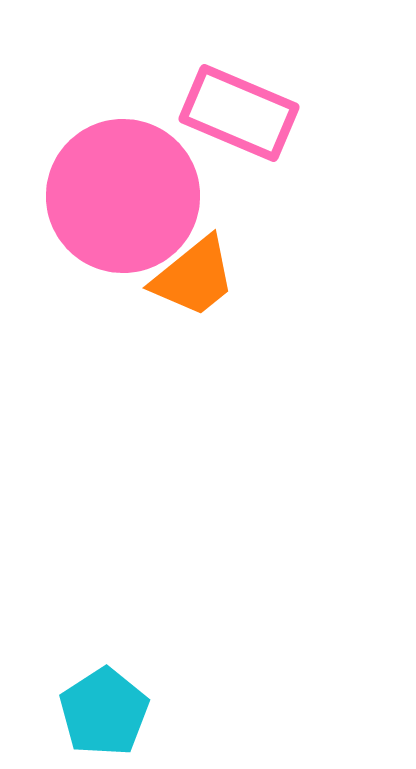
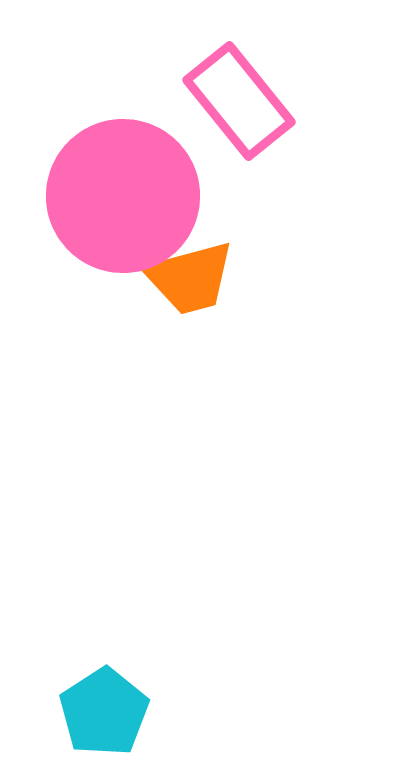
pink rectangle: moved 12 px up; rotated 28 degrees clockwise
orange trapezoid: moved 4 px left, 1 px down; rotated 24 degrees clockwise
